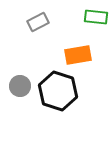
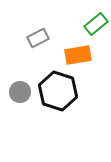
green rectangle: moved 7 px down; rotated 45 degrees counterclockwise
gray rectangle: moved 16 px down
gray circle: moved 6 px down
